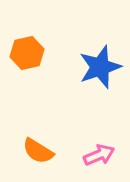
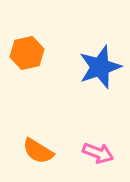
pink arrow: moved 1 px left, 2 px up; rotated 44 degrees clockwise
